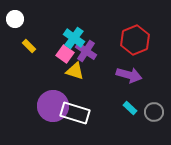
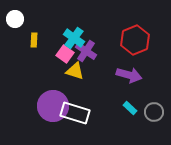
yellow rectangle: moved 5 px right, 6 px up; rotated 48 degrees clockwise
